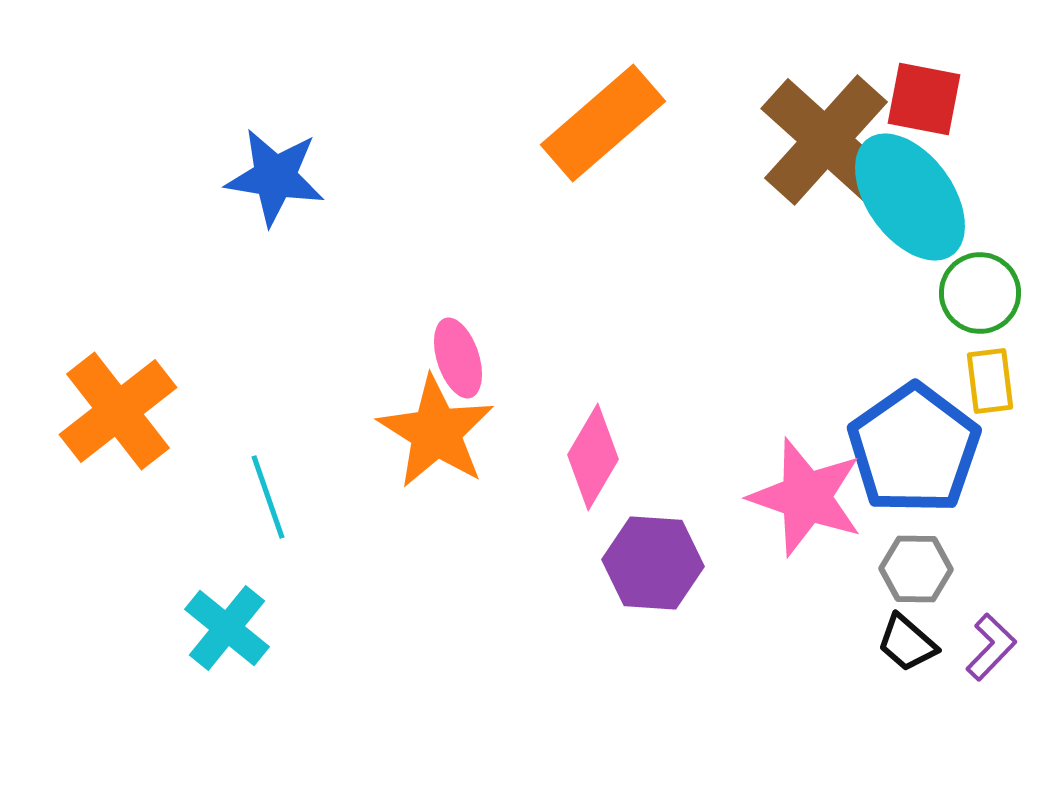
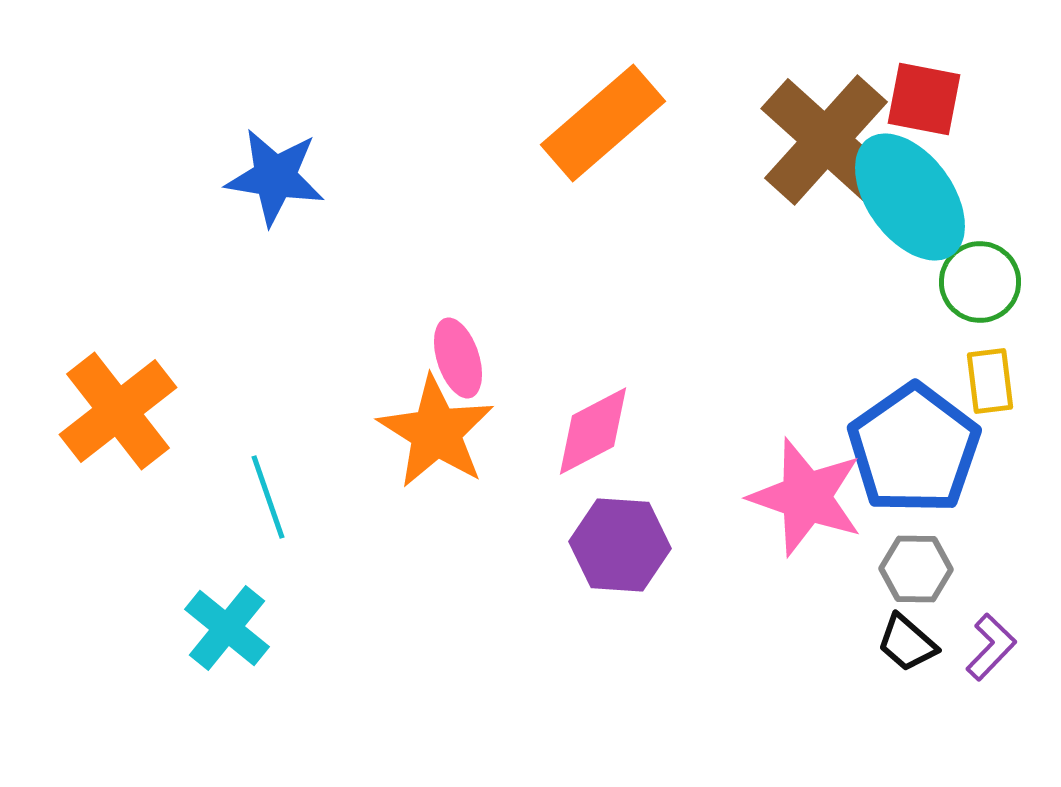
green circle: moved 11 px up
pink diamond: moved 26 px up; rotated 32 degrees clockwise
purple hexagon: moved 33 px left, 18 px up
